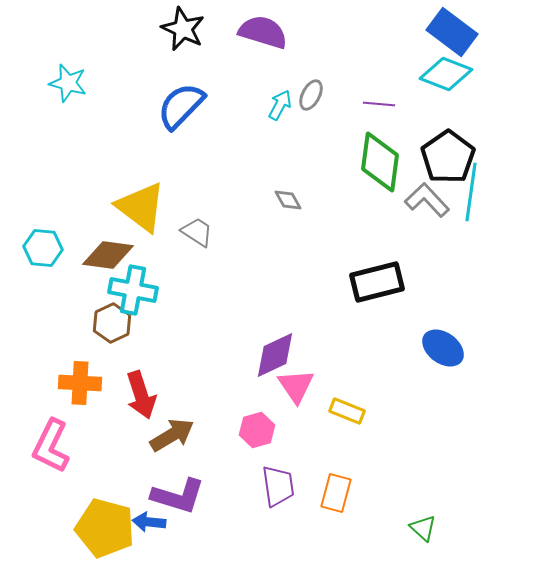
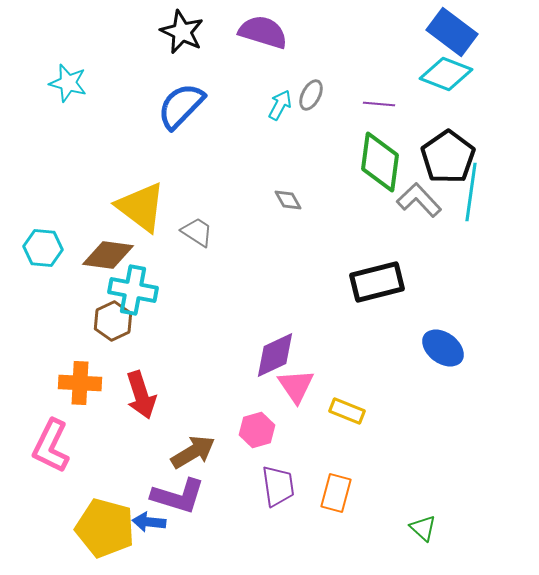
black star: moved 1 px left, 3 px down
gray L-shape: moved 8 px left
brown hexagon: moved 1 px right, 2 px up
brown arrow: moved 21 px right, 17 px down
